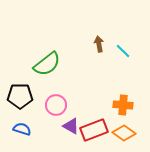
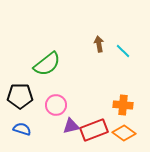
purple triangle: rotated 42 degrees counterclockwise
